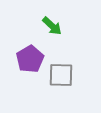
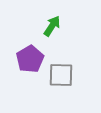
green arrow: rotated 100 degrees counterclockwise
